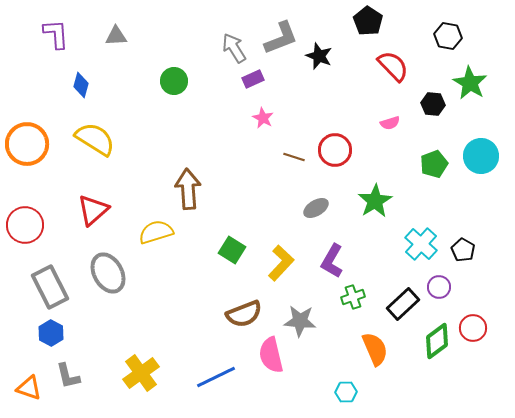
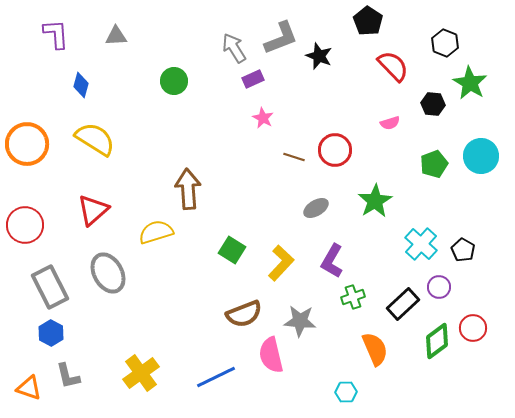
black hexagon at (448, 36): moved 3 px left, 7 px down; rotated 12 degrees clockwise
